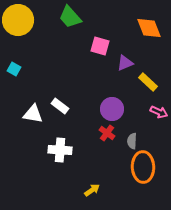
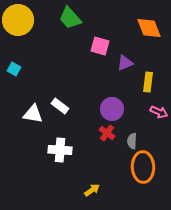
green trapezoid: moved 1 px down
yellow rectangle: rotated 54 degrees clockwise
